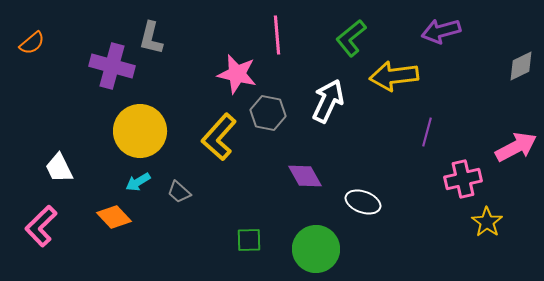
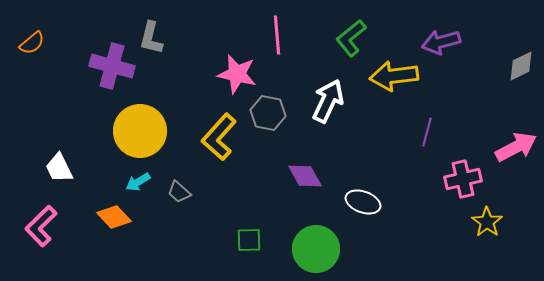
purple arrow: moved 11 px down
